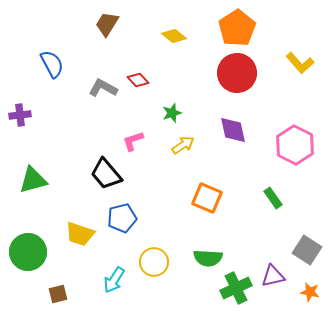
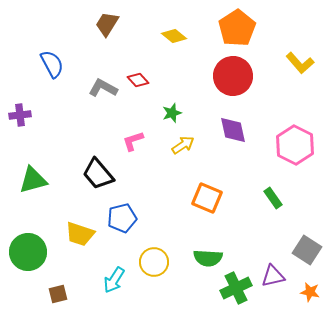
red circle: moved 4 px left, 3 px down
black trapezoid: moved 8 px left
